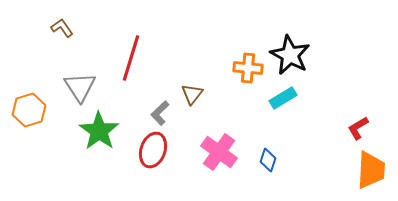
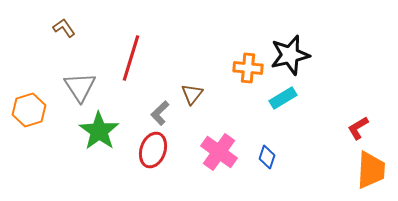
brown L-shape: moved 2 px right
black star: rotated 30 degrees clockwise
blue diamond: moved 1 px left, 3 px up
